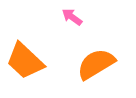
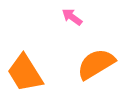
orange trapezoid: moved 12 px down; rotated 15 degrees clockwise
